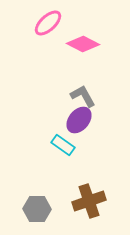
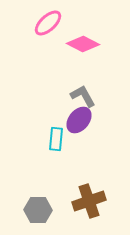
cyan rectangle: moved 7 px left, 6 px up; rotated 60 degrees clockwise
gray hexagon: moved 1 px right, 1 px down
